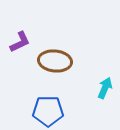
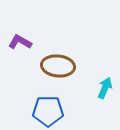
purple L-shape: rotated 125 degrees counterclockwise
brown ellipse: moved 3 px right, 5 px down
